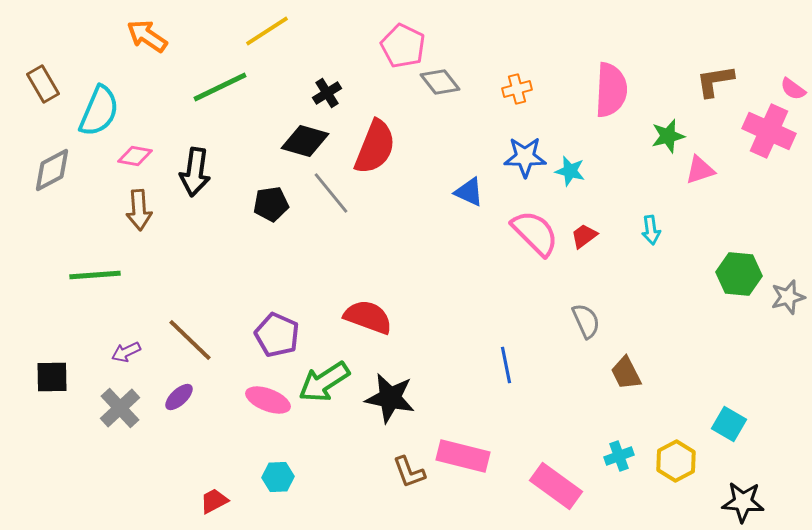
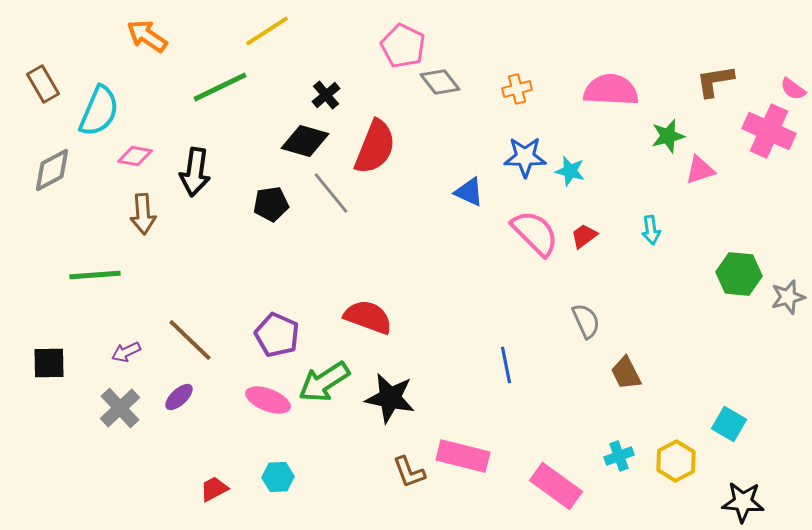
pink semicircle at (611, 90): rotated 90 degrees counterclockwise
black cross at (327, 93): moved 1 px left, 2 px down; rotated 8 degrees counterclockwise
brown arrow at (139, 210): moved 4 px right, 4 px down
black square at (52, 377): moved 3 px left, 14 px up
red trapezoid at (214, 501): moved 12 px up
